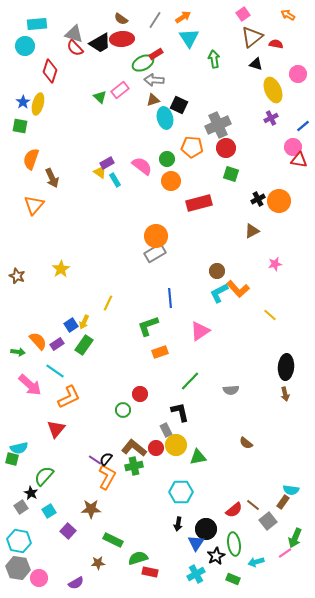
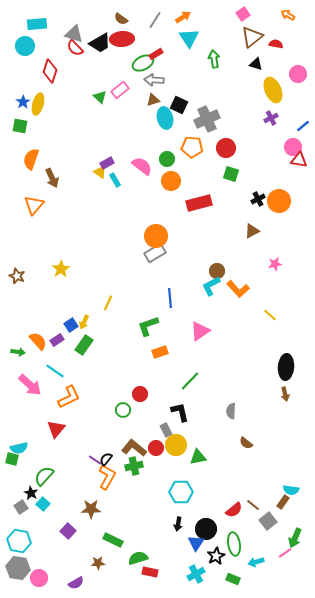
gray cross at (218, 125): moved 11 px left, 6 px up
cyan L-shape at (219, 293): moved 8 px left, 7 px up
purple rectangle at (57, 344): moved 4 px up
gray semicircle at (231, 390): moved 21 px down; rotated 98 degrees clockwise
cyan square at (49, 511): moved 6 px left, 7 px up; rotated 16 degrees counterclockwise
